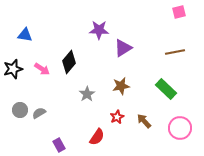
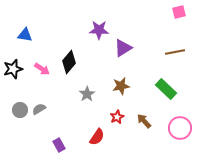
gray semicircle: moved 4 px up
